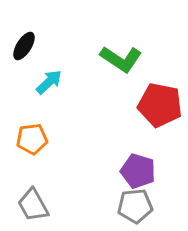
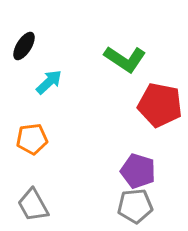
green L-shape: moved 4 px right
